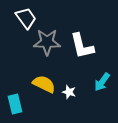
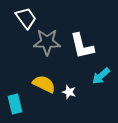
cyan arrow: moved 1 px left, 6 px up; rotated 12 degrees clockwise
